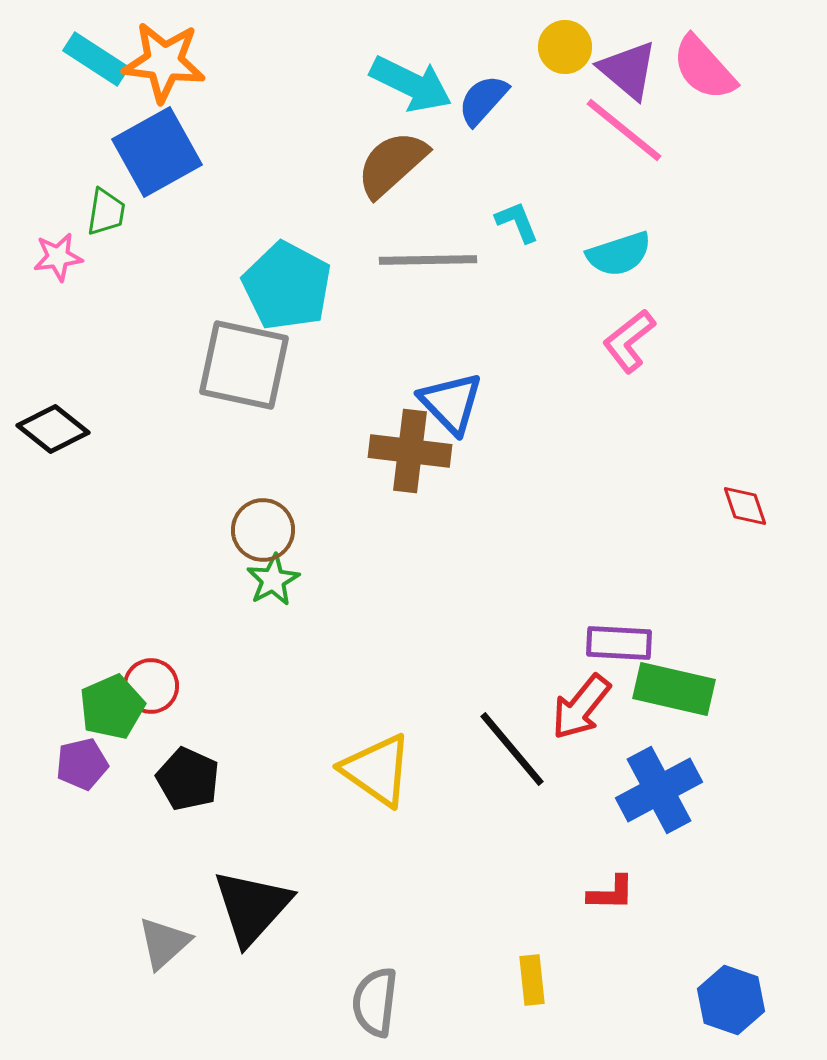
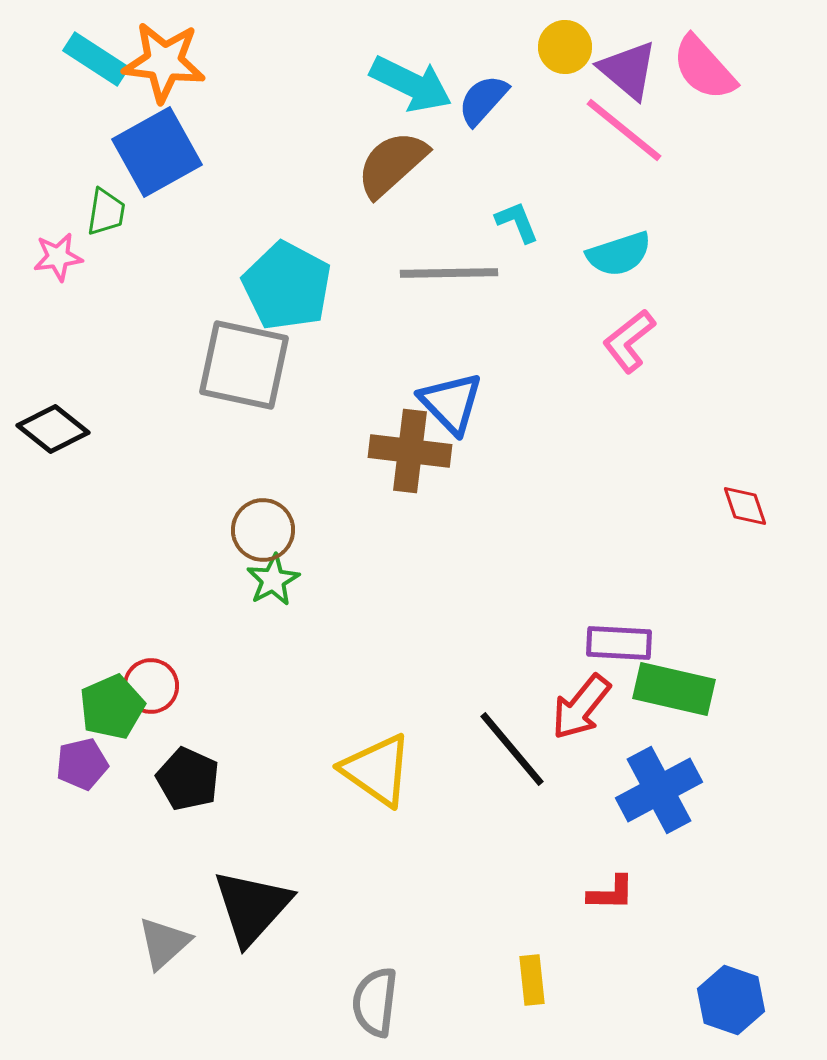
gray line: moved 21 px right, 13 px down
